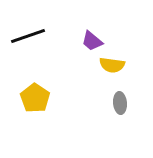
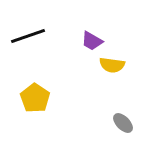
purple trapezoid: rotated 10 degrees counterclockwise
gray ellipse: moved 3 px right, 20 px down; rotated 40 degrees counterclockwise
